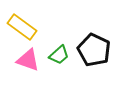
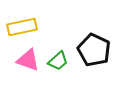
yellow rectangle: rotated 48 degrees counterclockwise
green trapezoid: moved 1 px left, 6 px down
